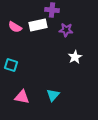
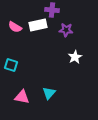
cyan triangle: moved 4 px left, 2 px up
